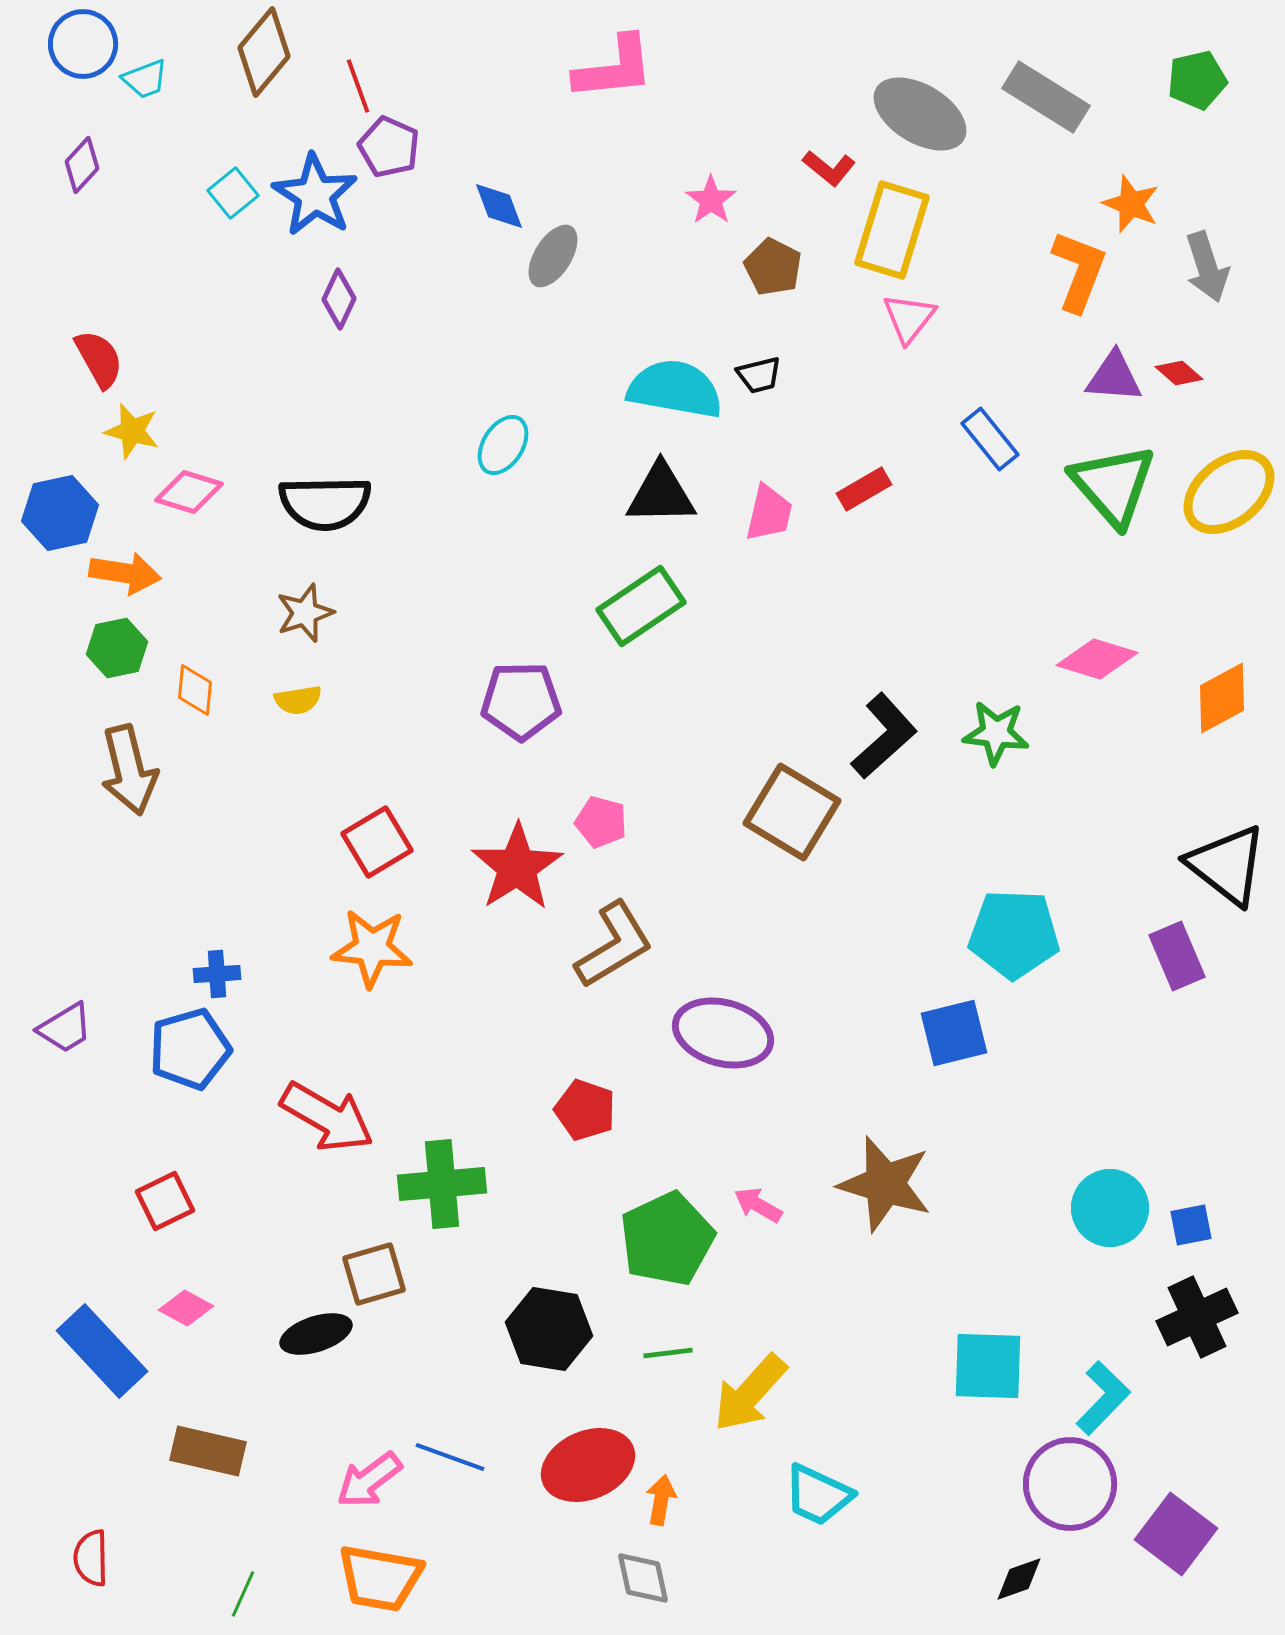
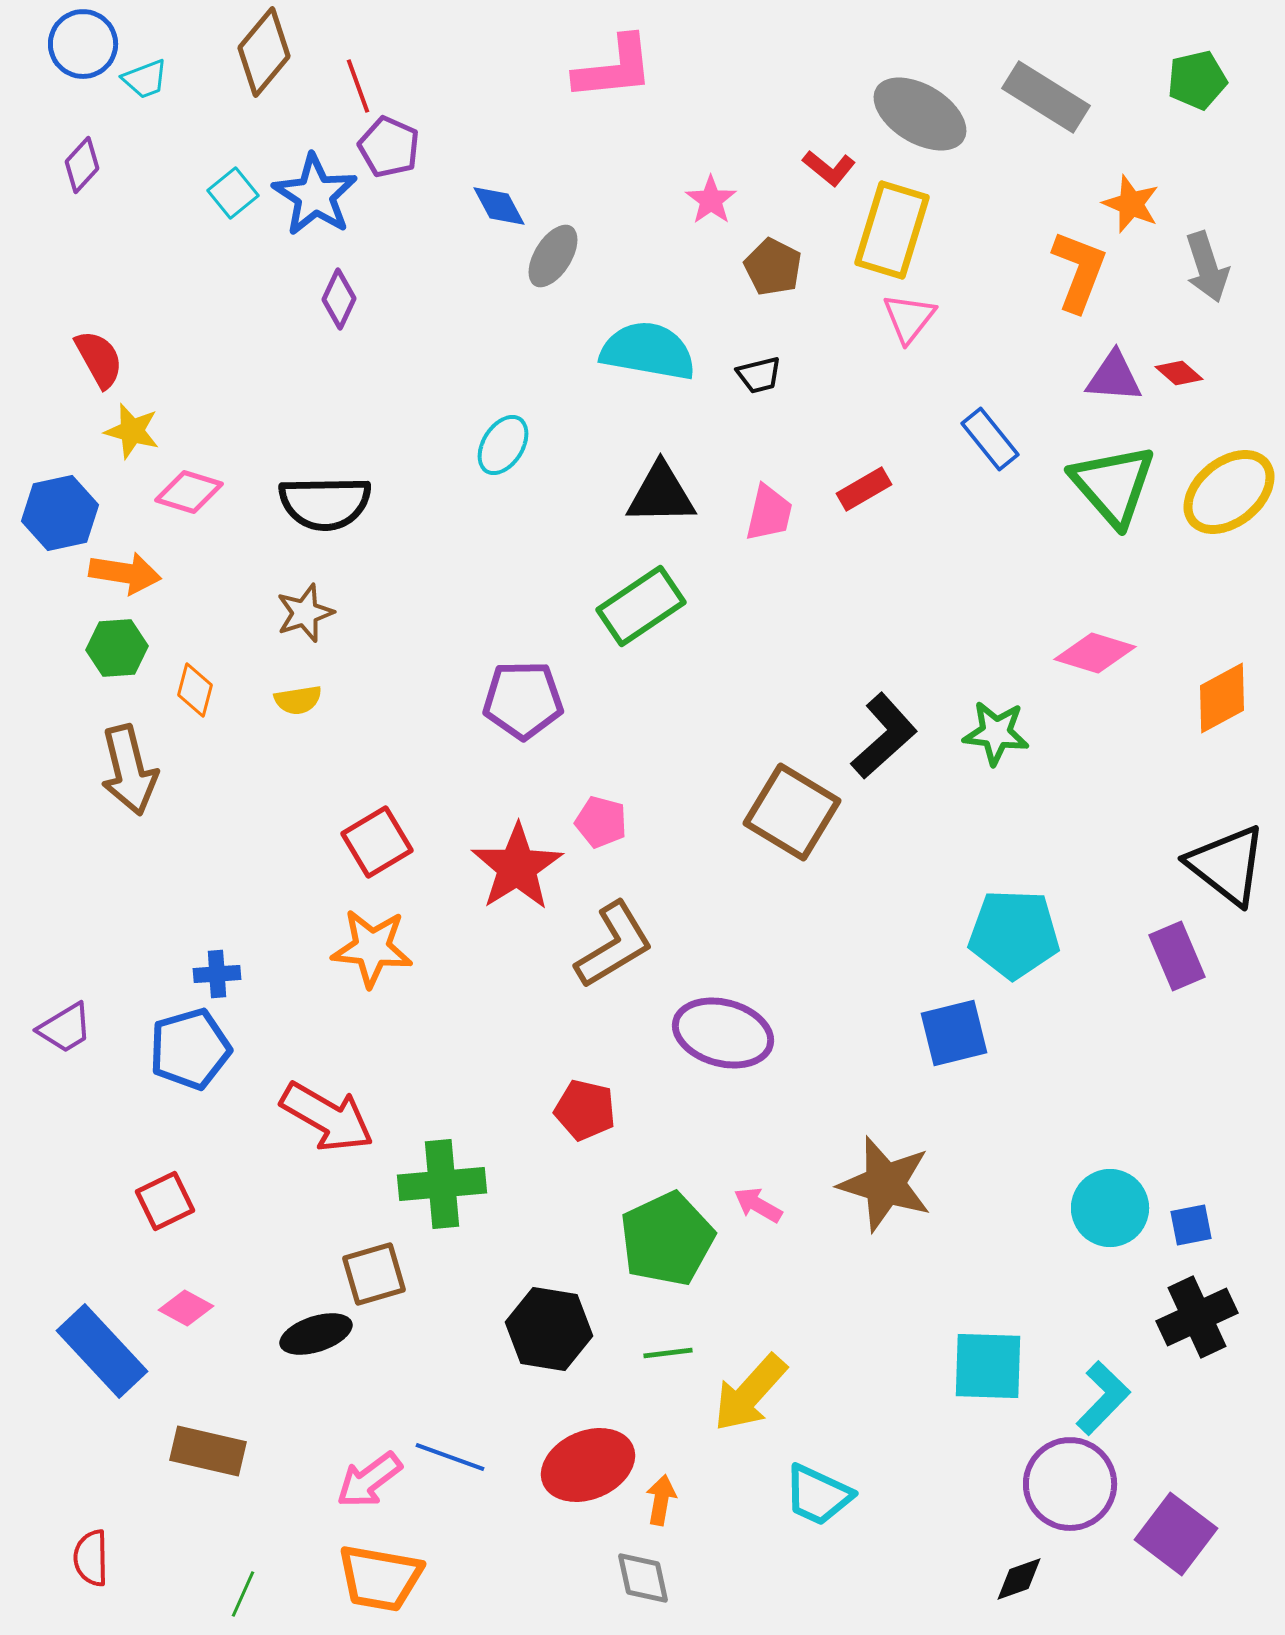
blue diamond at (499, 206): rotated 8 degrees counterclockwise
cyan semicircle at (675, 389): moved 27 px left, 38 px up
green hexagon at (117, 648): rotated 8 degrees clockwise
pink diamond at (1097, 659): moved 2 px left, 6 px up
orange diamond at (195, 690): rotated 10 degrees clockwise
purple pentagon at (521, 701): moved 2 px right, 1 px up
red pentagon at (585, 1110): rotated 6 degrees counterclockwise
